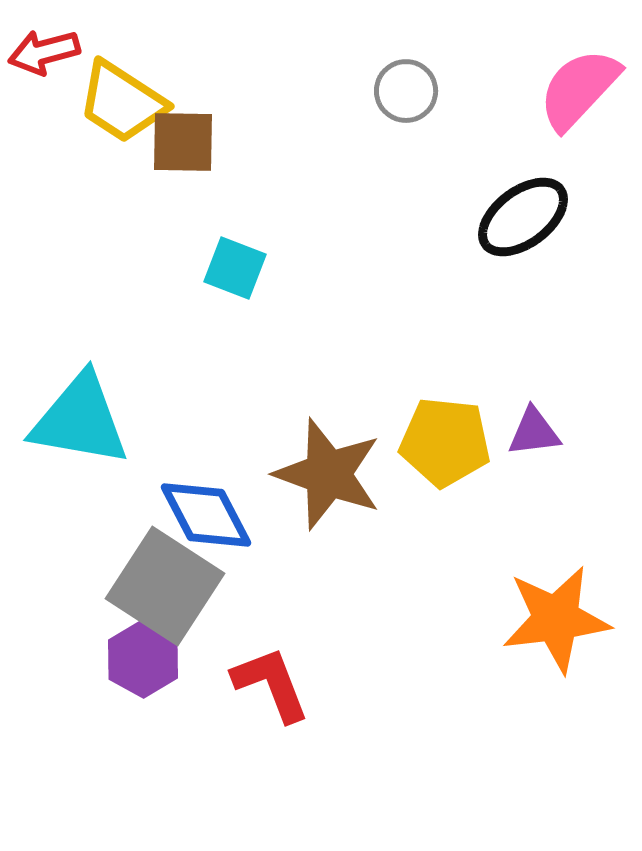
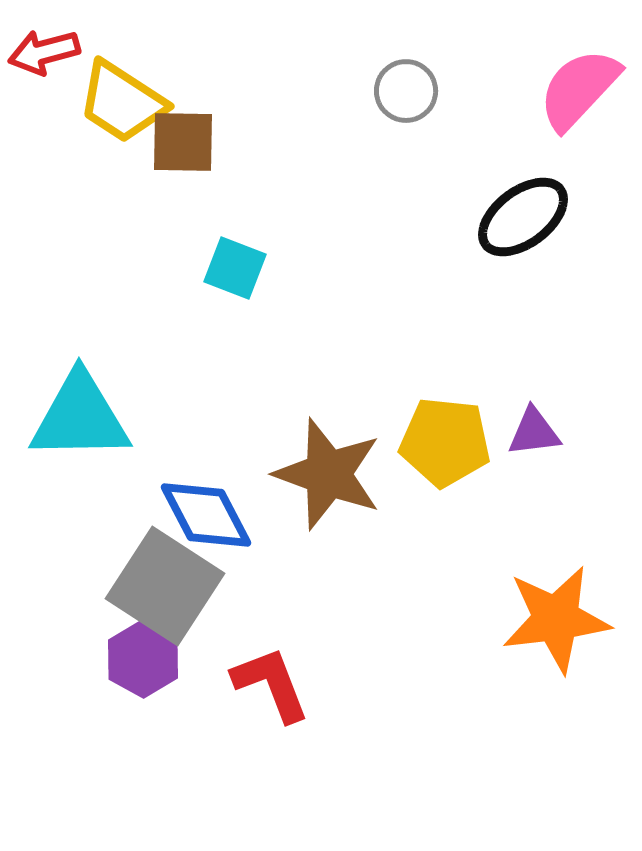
cyan triangle: moved 3 px up; rotated 11 degrees counterclockwise
